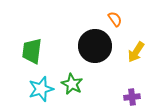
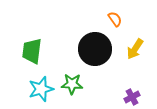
black circle: moved 3 px down
yellow arrow: moved 1 px left, 3 px up
green star: rotated 25 degrees counterclockwise
purple cross: rotated 21 degrees counterclockwise
